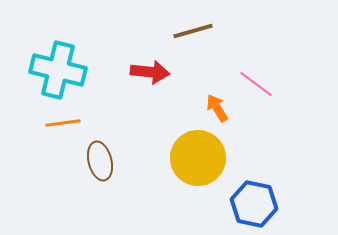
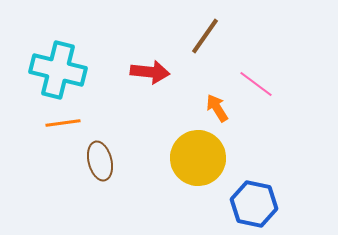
brown line: moved 12 px right, 5 px down; rotated 39 degrees counterclockwise
